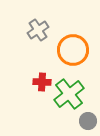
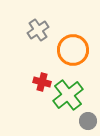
red cross: rotated 12 degrees clockwise
green cross: moved 1 px left, 1 px down
